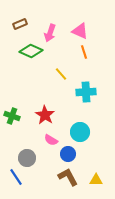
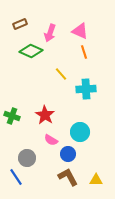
cyan cross: moved 3 px up
